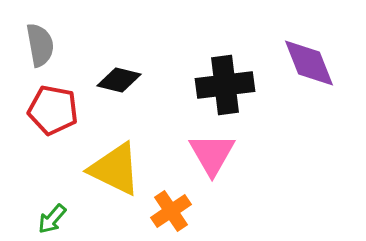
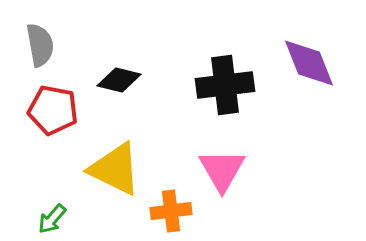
pink triangle: moved 10 px right, 16 px down
orange cross: rotated 27 degrees clockwise
